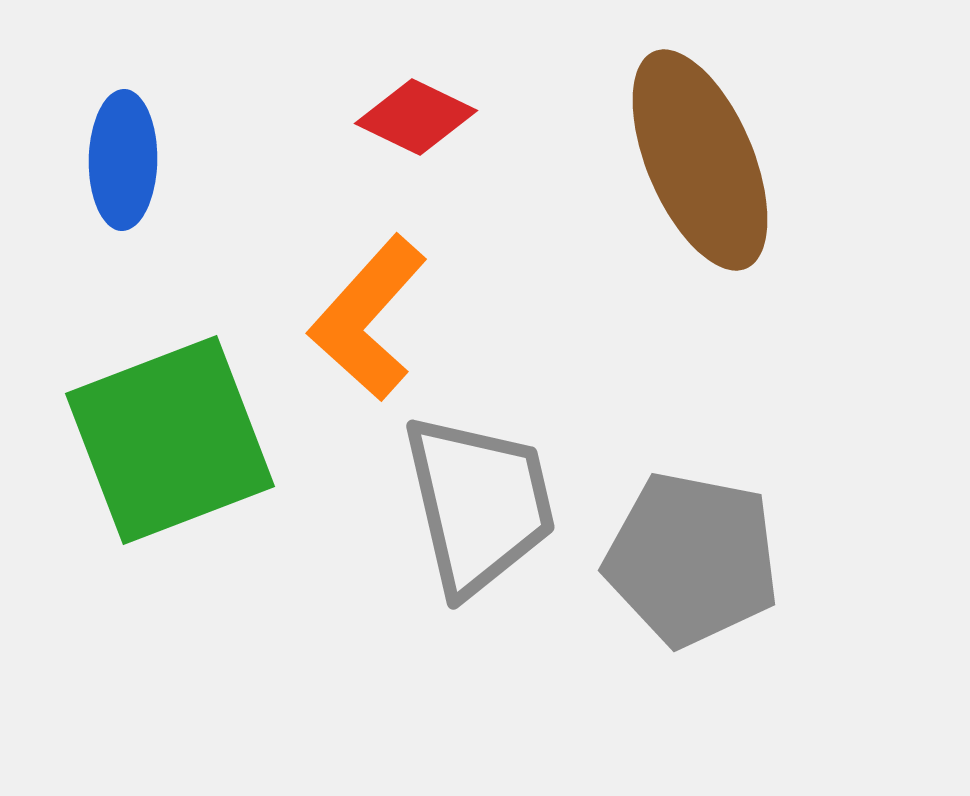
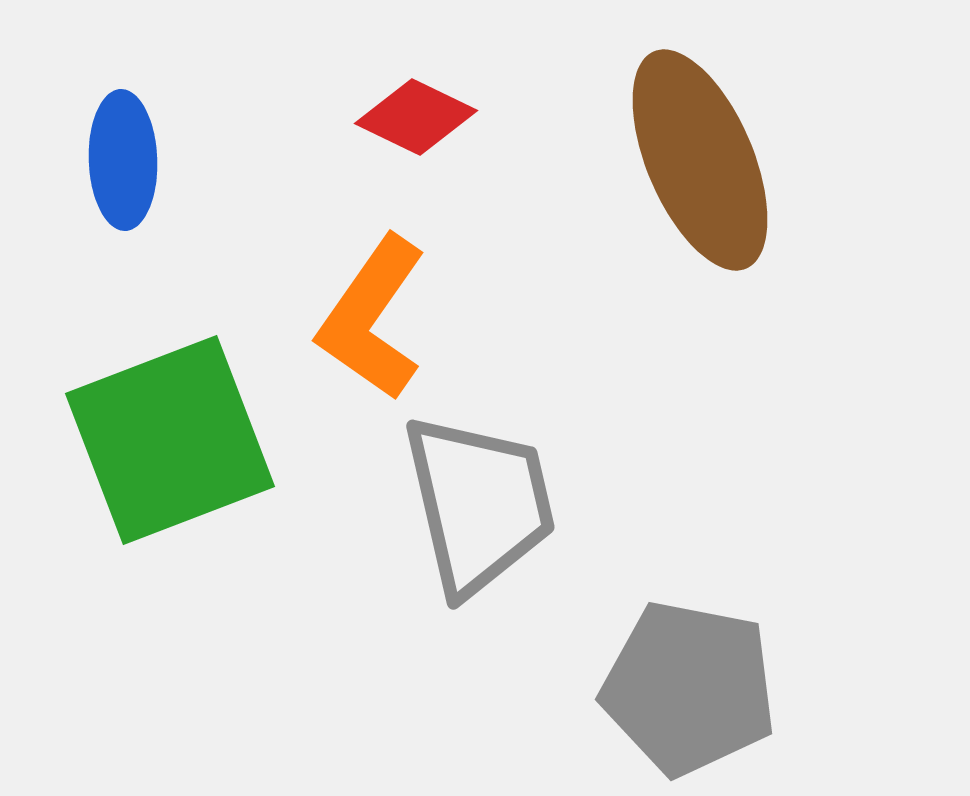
blue ellipse: rotated 3 degrees counterclockwise
orange L-shape: moved 4 px right; rotated 7 degrees counterclockwise
gray pentagon: moved 3 px left, 129 px down
